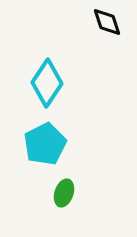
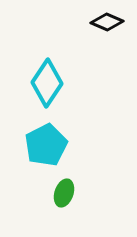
black diamond: rotated 48 degrees counterclockwise
cyan pentagon: moved 1 px right, 1 px down
